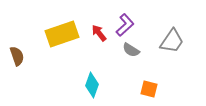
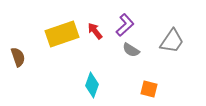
red arrow: moved 4 px left, 2 px up
brown semicircle: moved 1 px right, 1 px down
